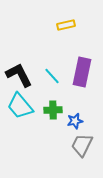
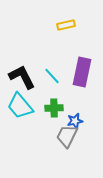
black L-shape: moved 3 px right, 2 px down
green cross: moved 1 px right, 2 px up
gray trapezoid: moved 15 px left, 9 px up
